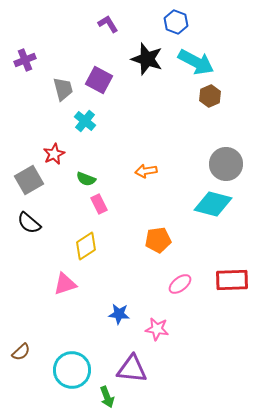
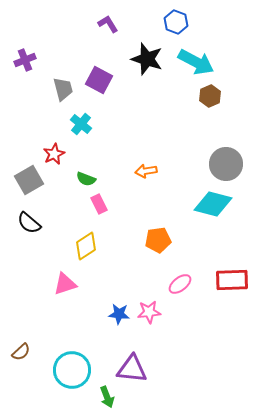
cyan cross: moved 4 px left, 3 px down
pink star: moved 8 px left, 17 px up; rotated 15 degrees counterclockwise
